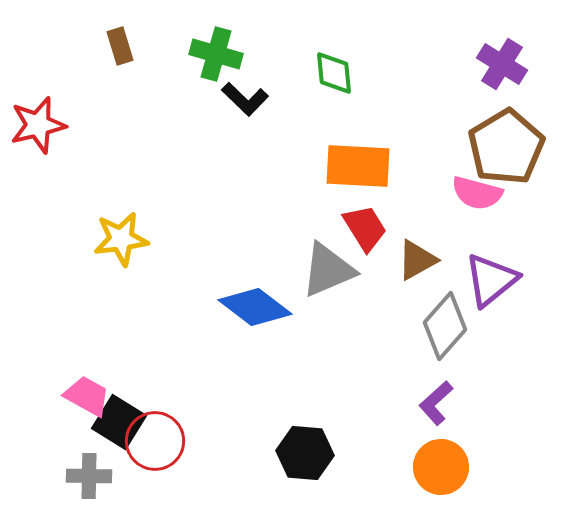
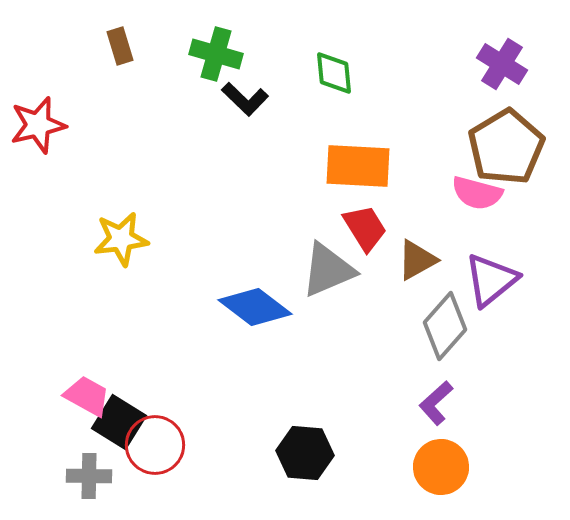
red circle: moved 4 px down
